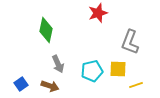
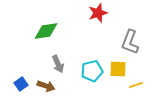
green diamond: moved 1 px down; rotated 70 degrees clockwise
brown arrow: moved 4 px left
